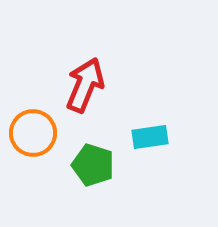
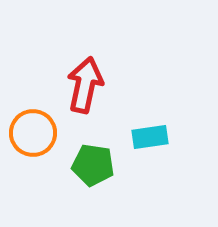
red arrow: rotated 10 degrees counterclockwise
green pentagon: rotated 9 degrees counterclockwise
